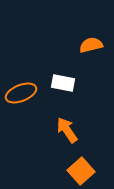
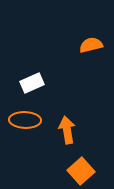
white rectangle: moved 31 px left; rotated 35 degrees counterclockwise
orange ellipse: moved 4 px right, 27 px down; rotated 24 degrees clockwise
orange arrow: rotated 24 degrees clockwise
